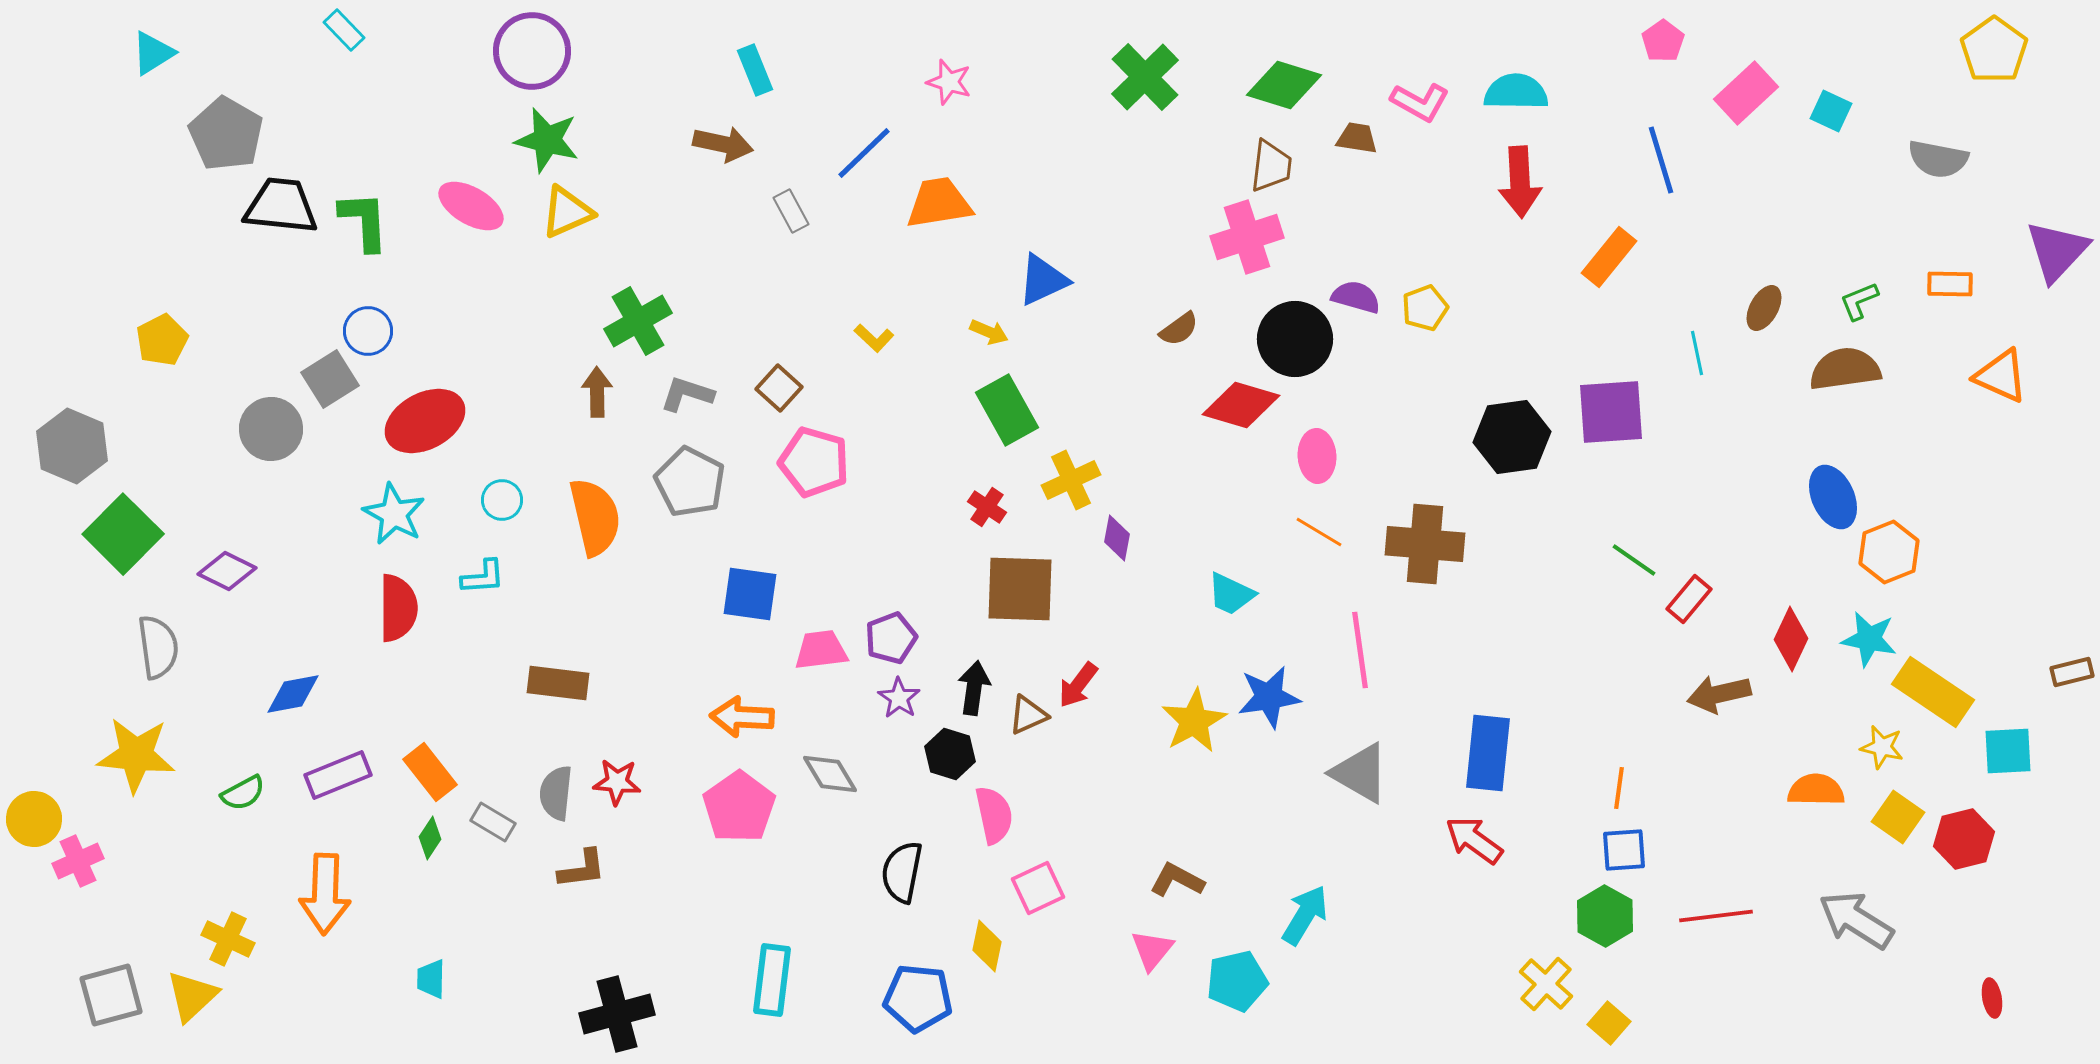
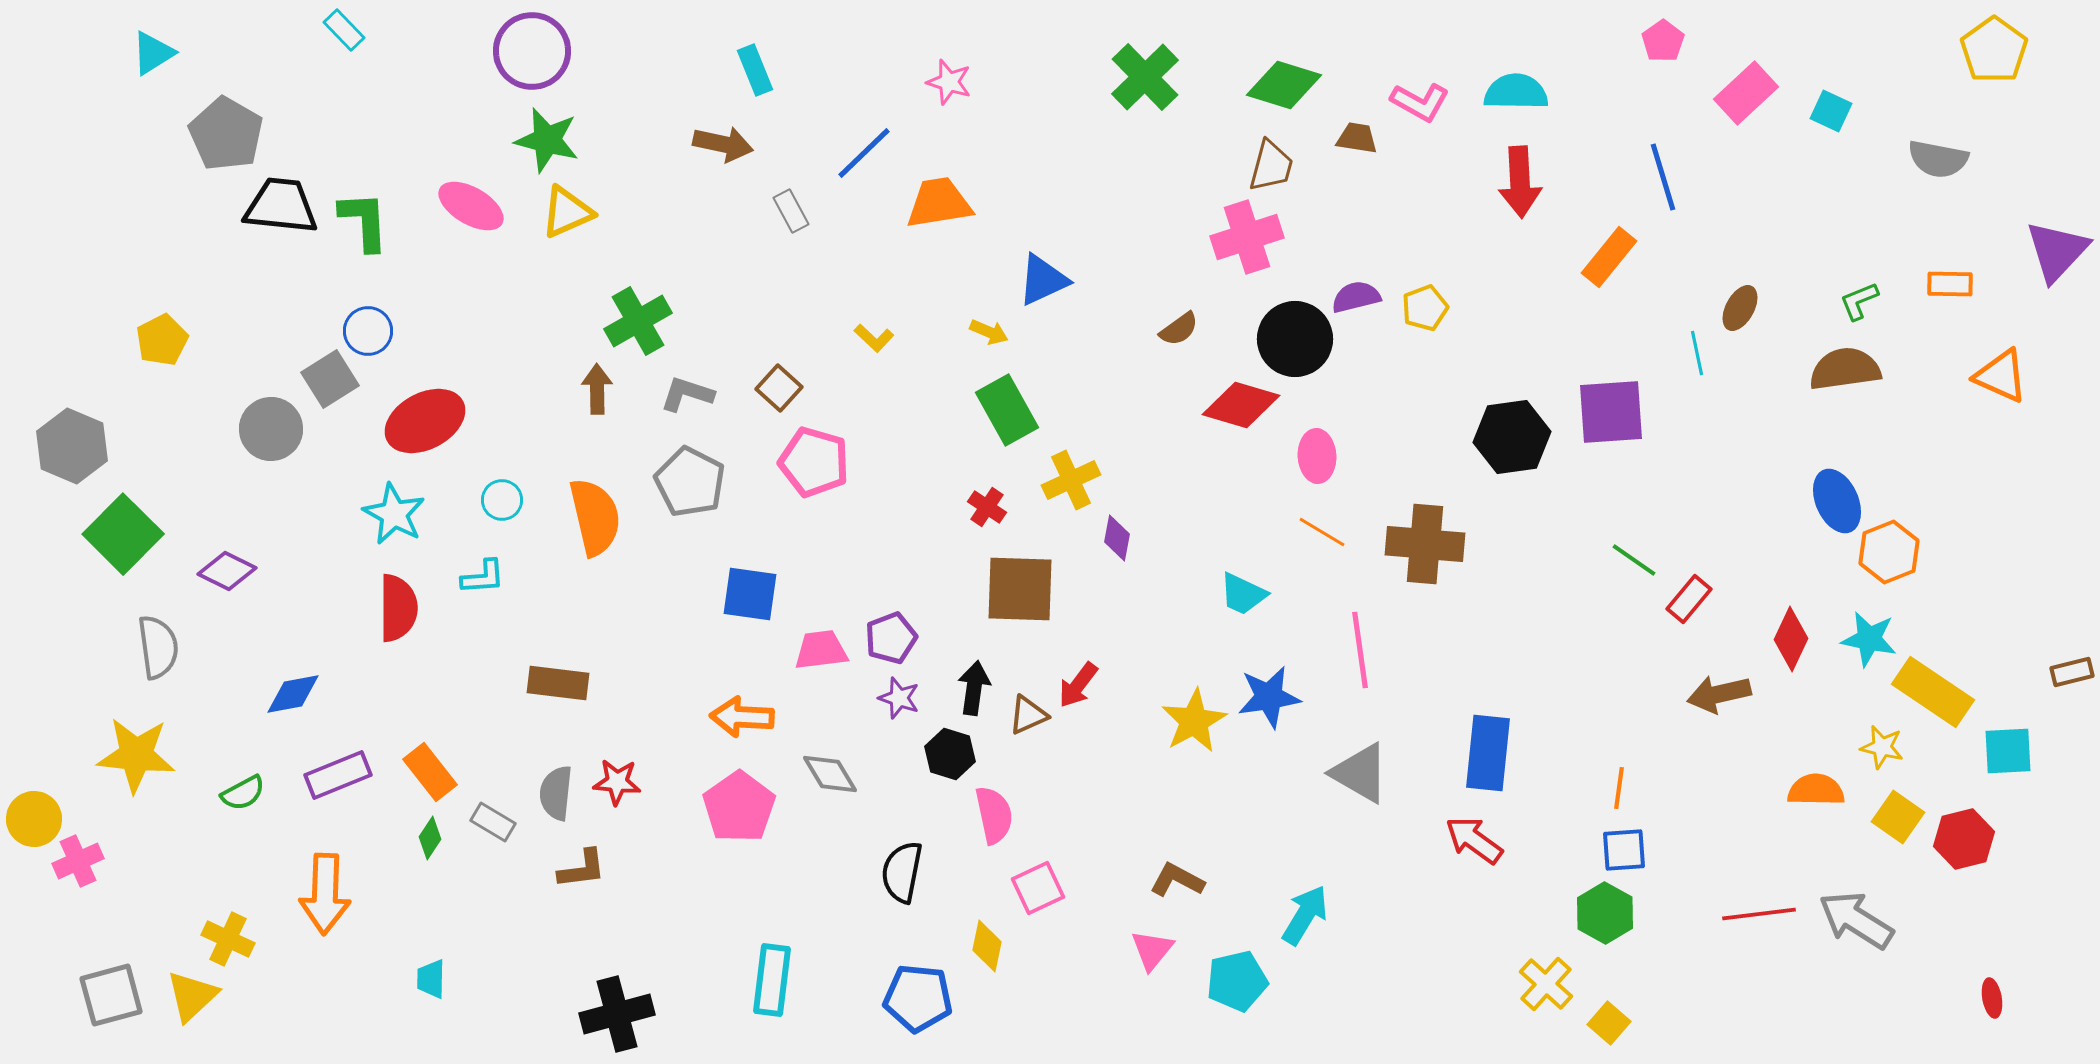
blue line at (1661, 160): moved 2 px right, 17 px down
brown trapezoid at (1271, 166): rotated 8 degrees clockwise
purple semicircle at (1356, 297): rotated 30 degrees counterclockwise
brown ellipse at (1764, 308): moved 24 px left
brown arrow at (597, 392): moved 3 px up
blue ellipse at (1833, 497): moved 4 px right, 4 px down
orange line at (1319, 532): moved 3 px right
cyan trapezoid at (1231, 594): moved 12 px right
purple star at (899, 698): rotated 15 degrees counterclockwise
green hexagon at (1605, 916): moved 3 px up
red line at (1716, 916): moved 43 px right, 2 px up
